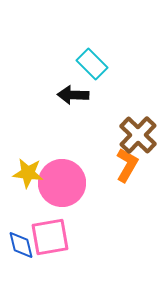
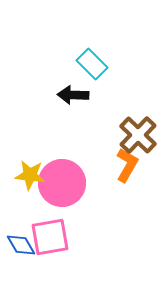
yellow star: moved 2 px right, 2 px down
blue diamond: rotated 16 degrees counterclockwise
